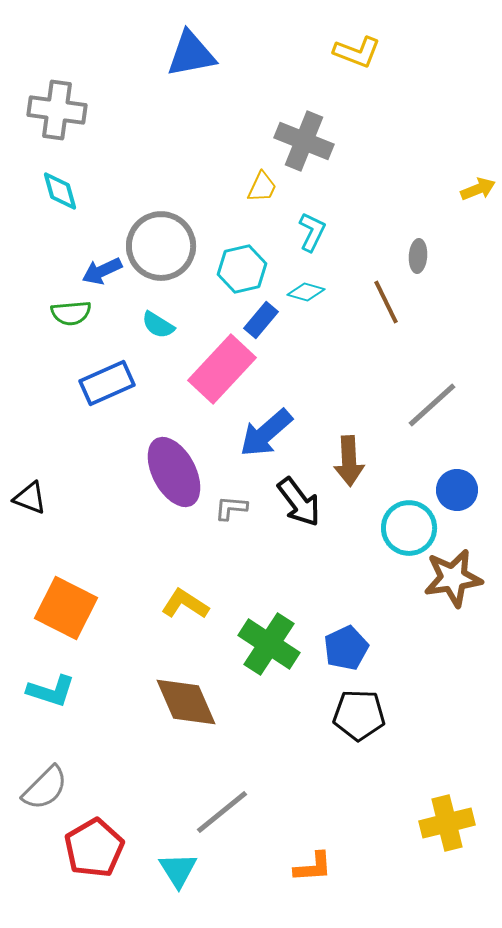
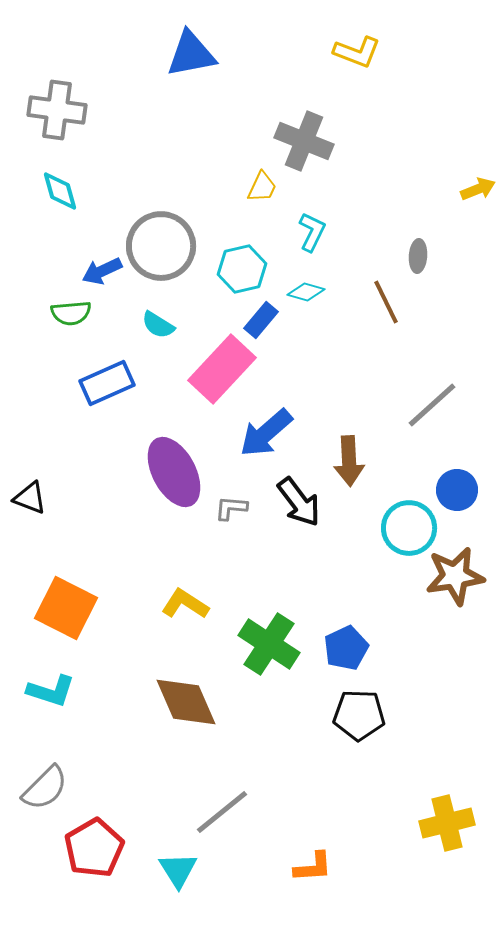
brown star at (453, 578): moved 2 px right, 2 px up
